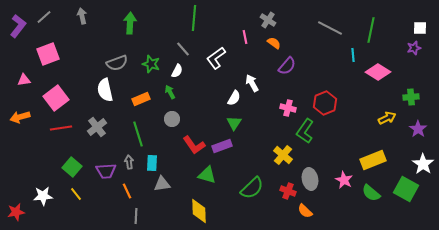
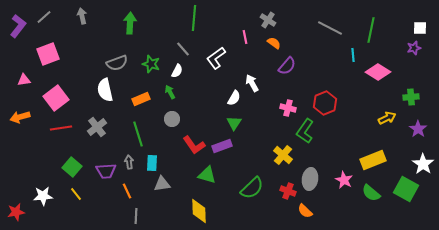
gray ellipse at (310, 179): rotated 20 degrees clockwise
